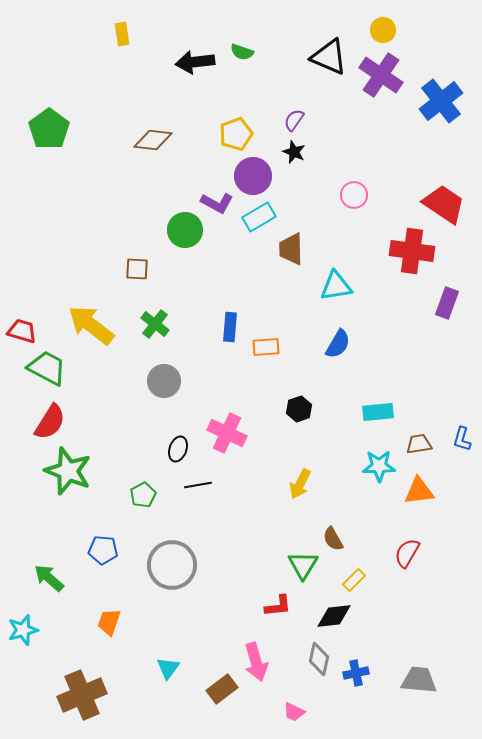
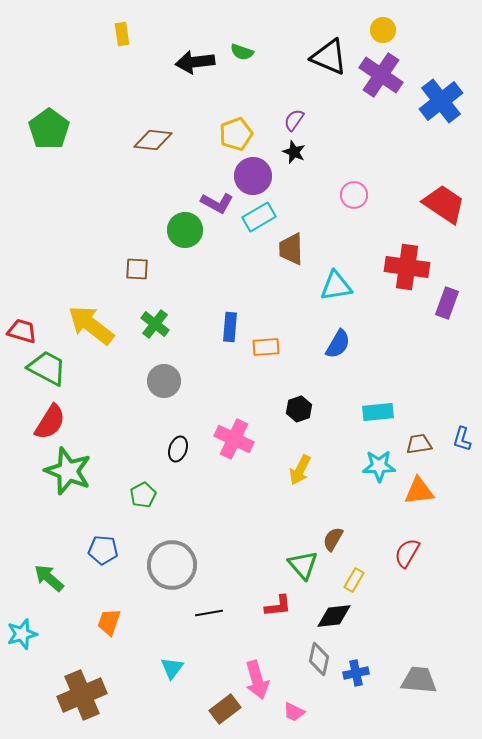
red cross at (412, 251): moved 5 px left, 16 px down
pink cross at (227, 433): moved 7 px right, 6 px down
yellow arrow at (300, 484): moved 14 px up
black line at (198, 485): moved 11 px right, 128 px down
brown semicircle at (333, 539): rotated 60 degrees clockwise
green triangle at (303, 565): rotated 12 degrees counterclockwise
yellow rectangle at (354, 580): rotated 15 degrees counterclockwise
cyan star at (23, 630): moved 1 px left, 4 px down
pink arrow at (256, 662): moved 1 px right, 18 px down
cyan triangle at (168, 668): moved 4 px right
brown rectangle at (222, 689): moved 3 px right, 20 px down
